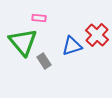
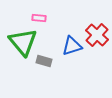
gray rectangle: rotated 42 degrees counterclockwise
